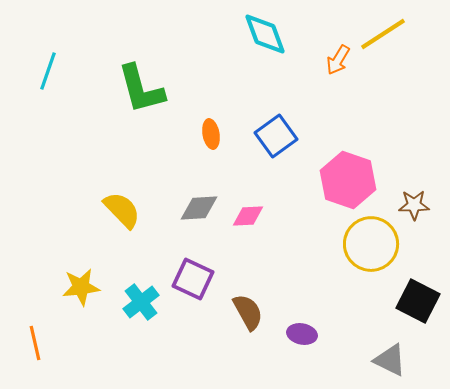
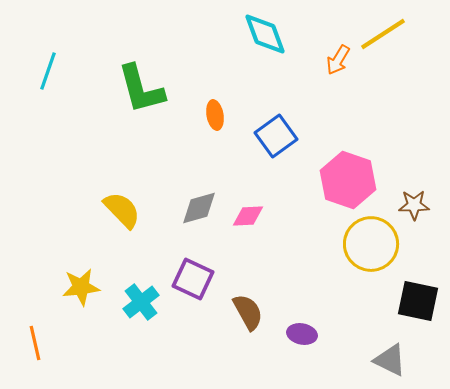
orange ellipse: moved 4 px right, 19 px up
gray diamond: rotated 12 degrees counterclockwise
black square: rotated 15 degrees counterclockwise
